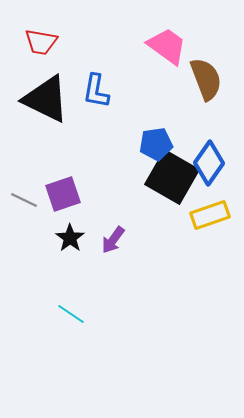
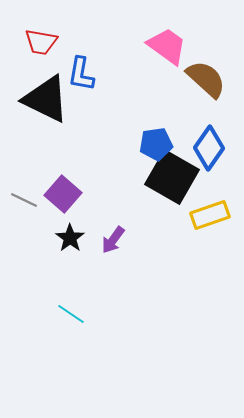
brown semicircle: rotated 27 degrees counterclockwise
blue L-shape: moved 15 px left, 17 px up
blue diamond: moved 15 px up
purple square: rotated 30 degrees counterclockwise
